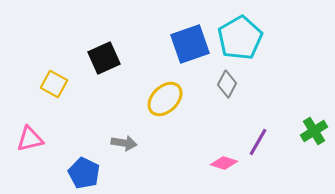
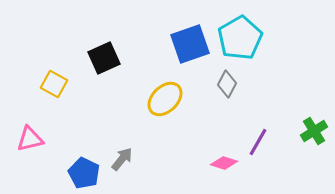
gray arrow: moved 2 px left, 16 px down; rotated 60 degrees counterclockwise
